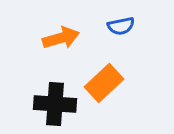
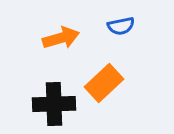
black cross: moved 1 px left; rotated 6 degrees counterclockwise
